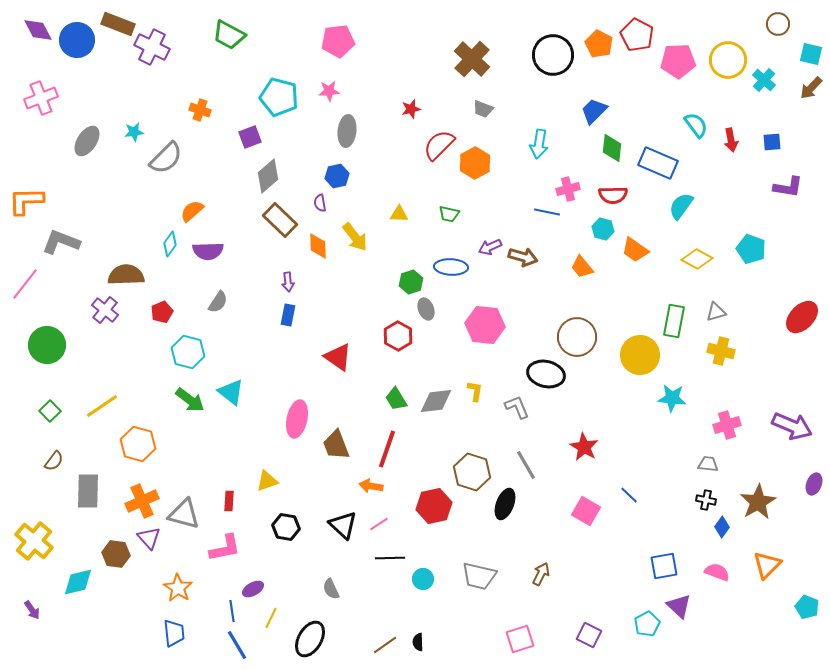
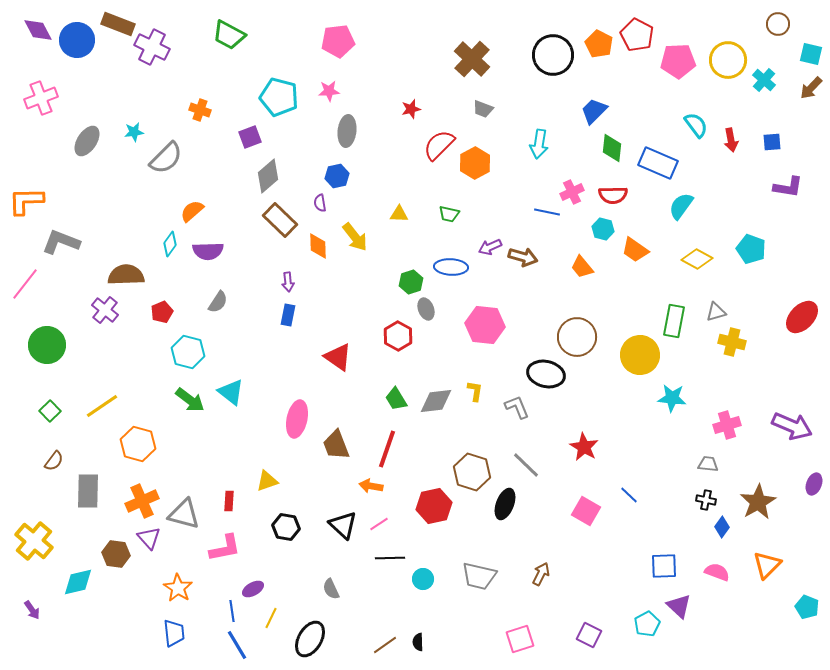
pink cross at (568, 189): moved 4 px right, 3 px down; rotated 10 degrees counterclockwise
yellow cross at (721, 351): moved 11 px right, 9 px up
gray line at (526, 465): rotated 16 degrees counterclockwise
blue square at (664, 566): rotated 8 degrees clockwise
